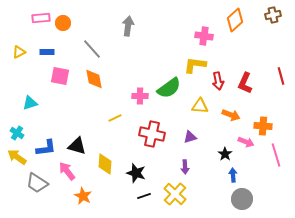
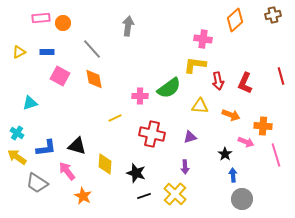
pink cross at (204, 36): moved 1 px left, 3 px down
pink square at (60, 76): rotated 18 degrees clockwise
